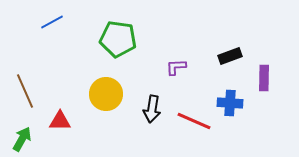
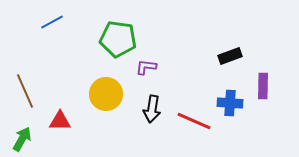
purple L-shape: moved 30 px left; rotated 10 degrees clockwise
purple rectangle: moved 1 px left, 8 px down
